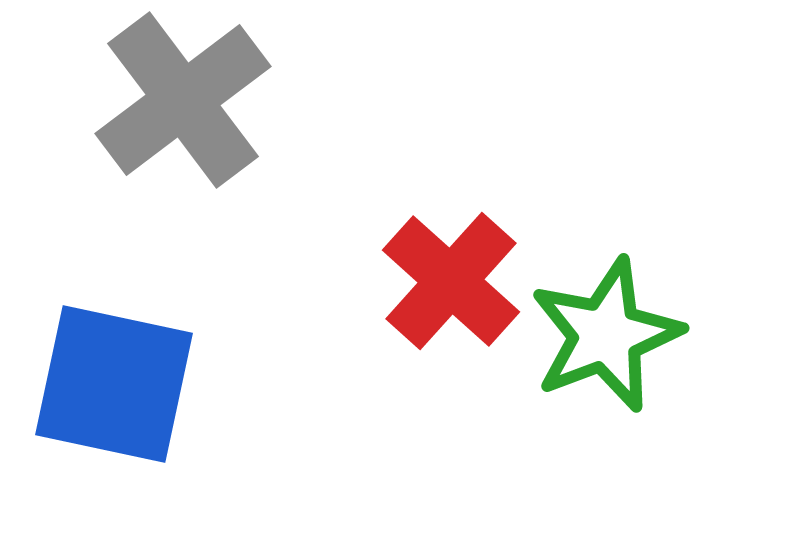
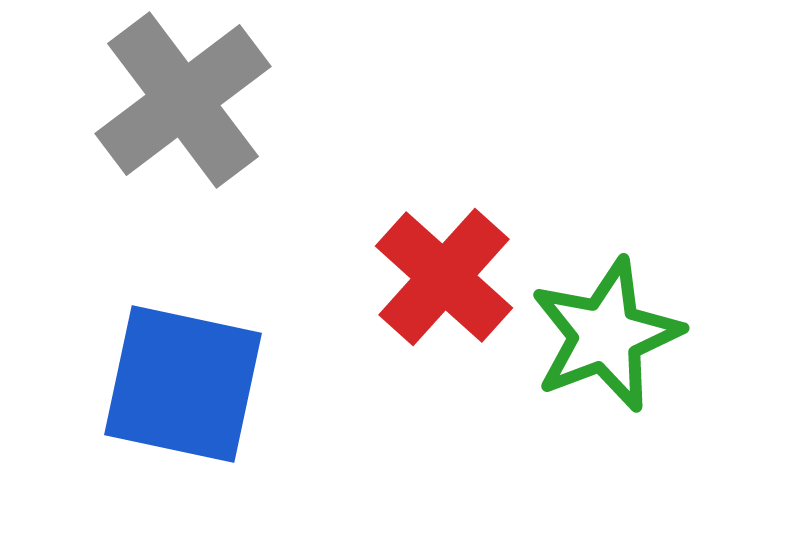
red cross: moved 7 px left, 4 px up
blue square: moved 69 px right
